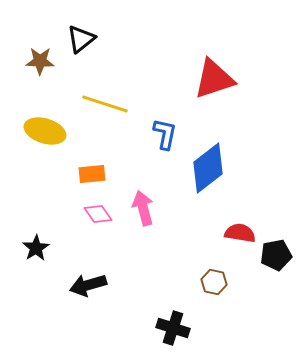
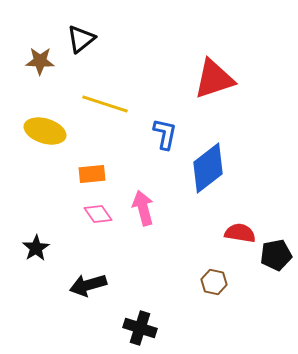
black cross: moved 33 px left
